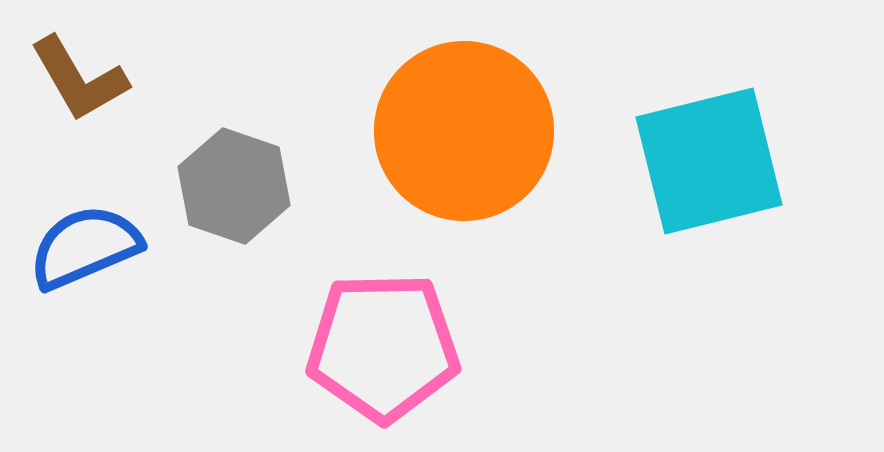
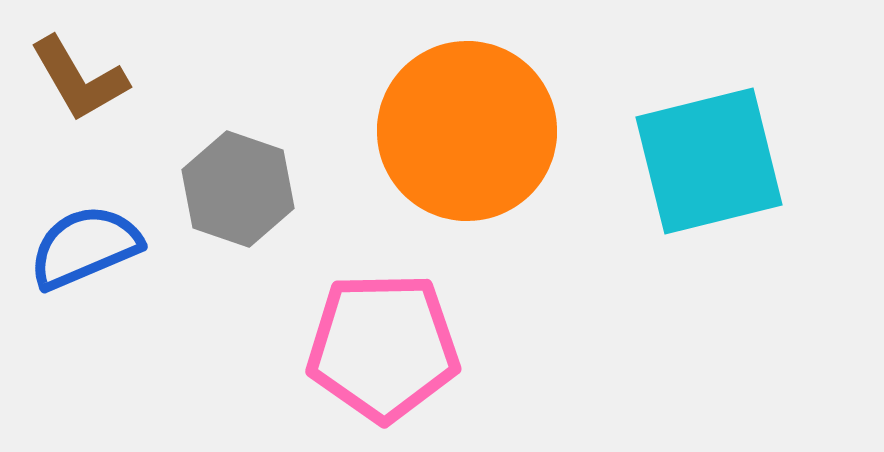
orange circle: moved 3 px right
gray hexagon: moved 4 px right, 3 px down
